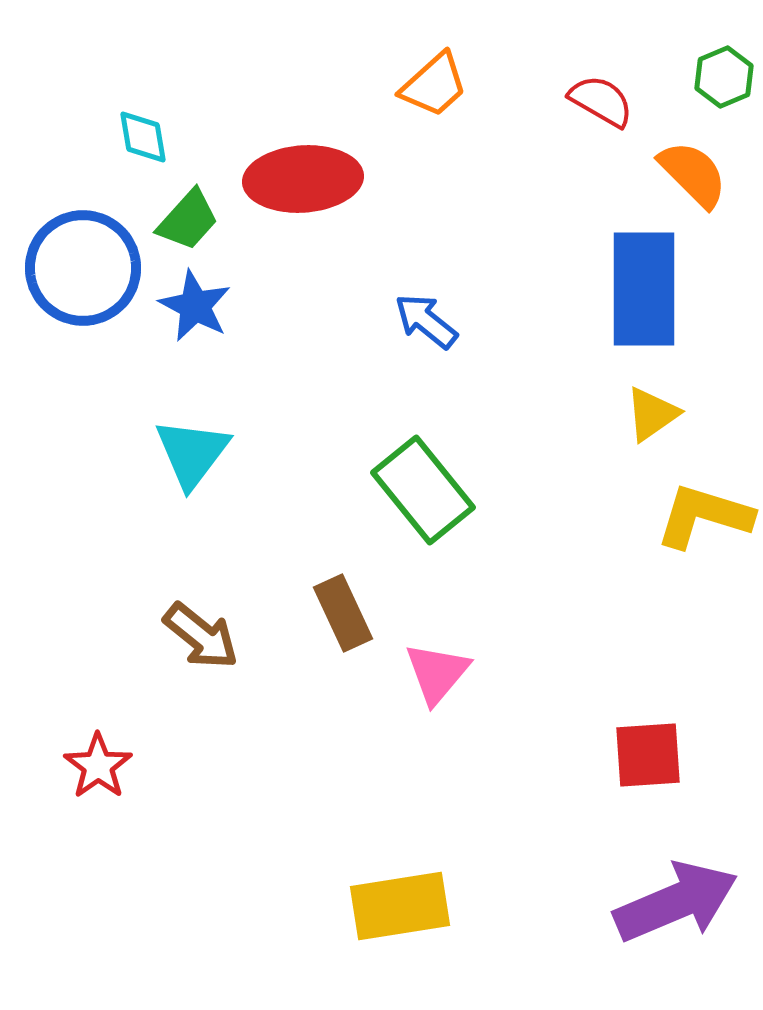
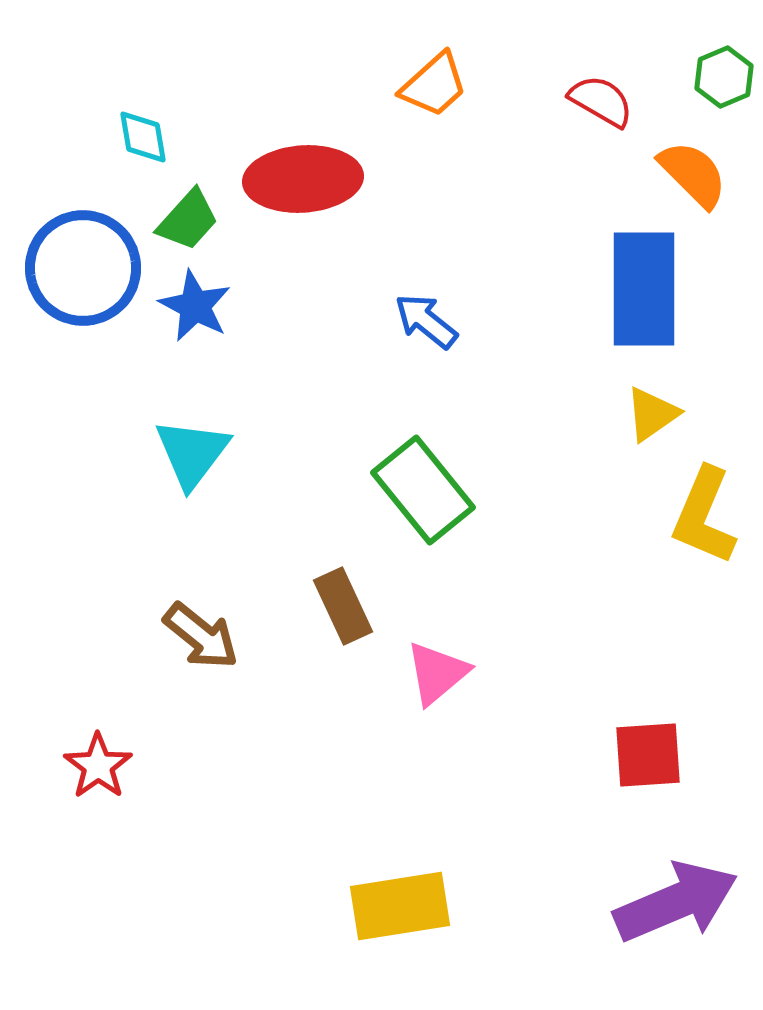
yellow L-shape: rotated 84 degrees counterclockwise
brown rectangle: moved 7 px up
pink triangle: rotated 10 degrees clockwise
